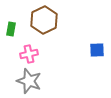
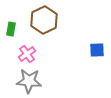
pink cross: moved 2 px left; rotated 24 degrees counterclockwise
gray star: rotated 15 degrees counterclockwise
